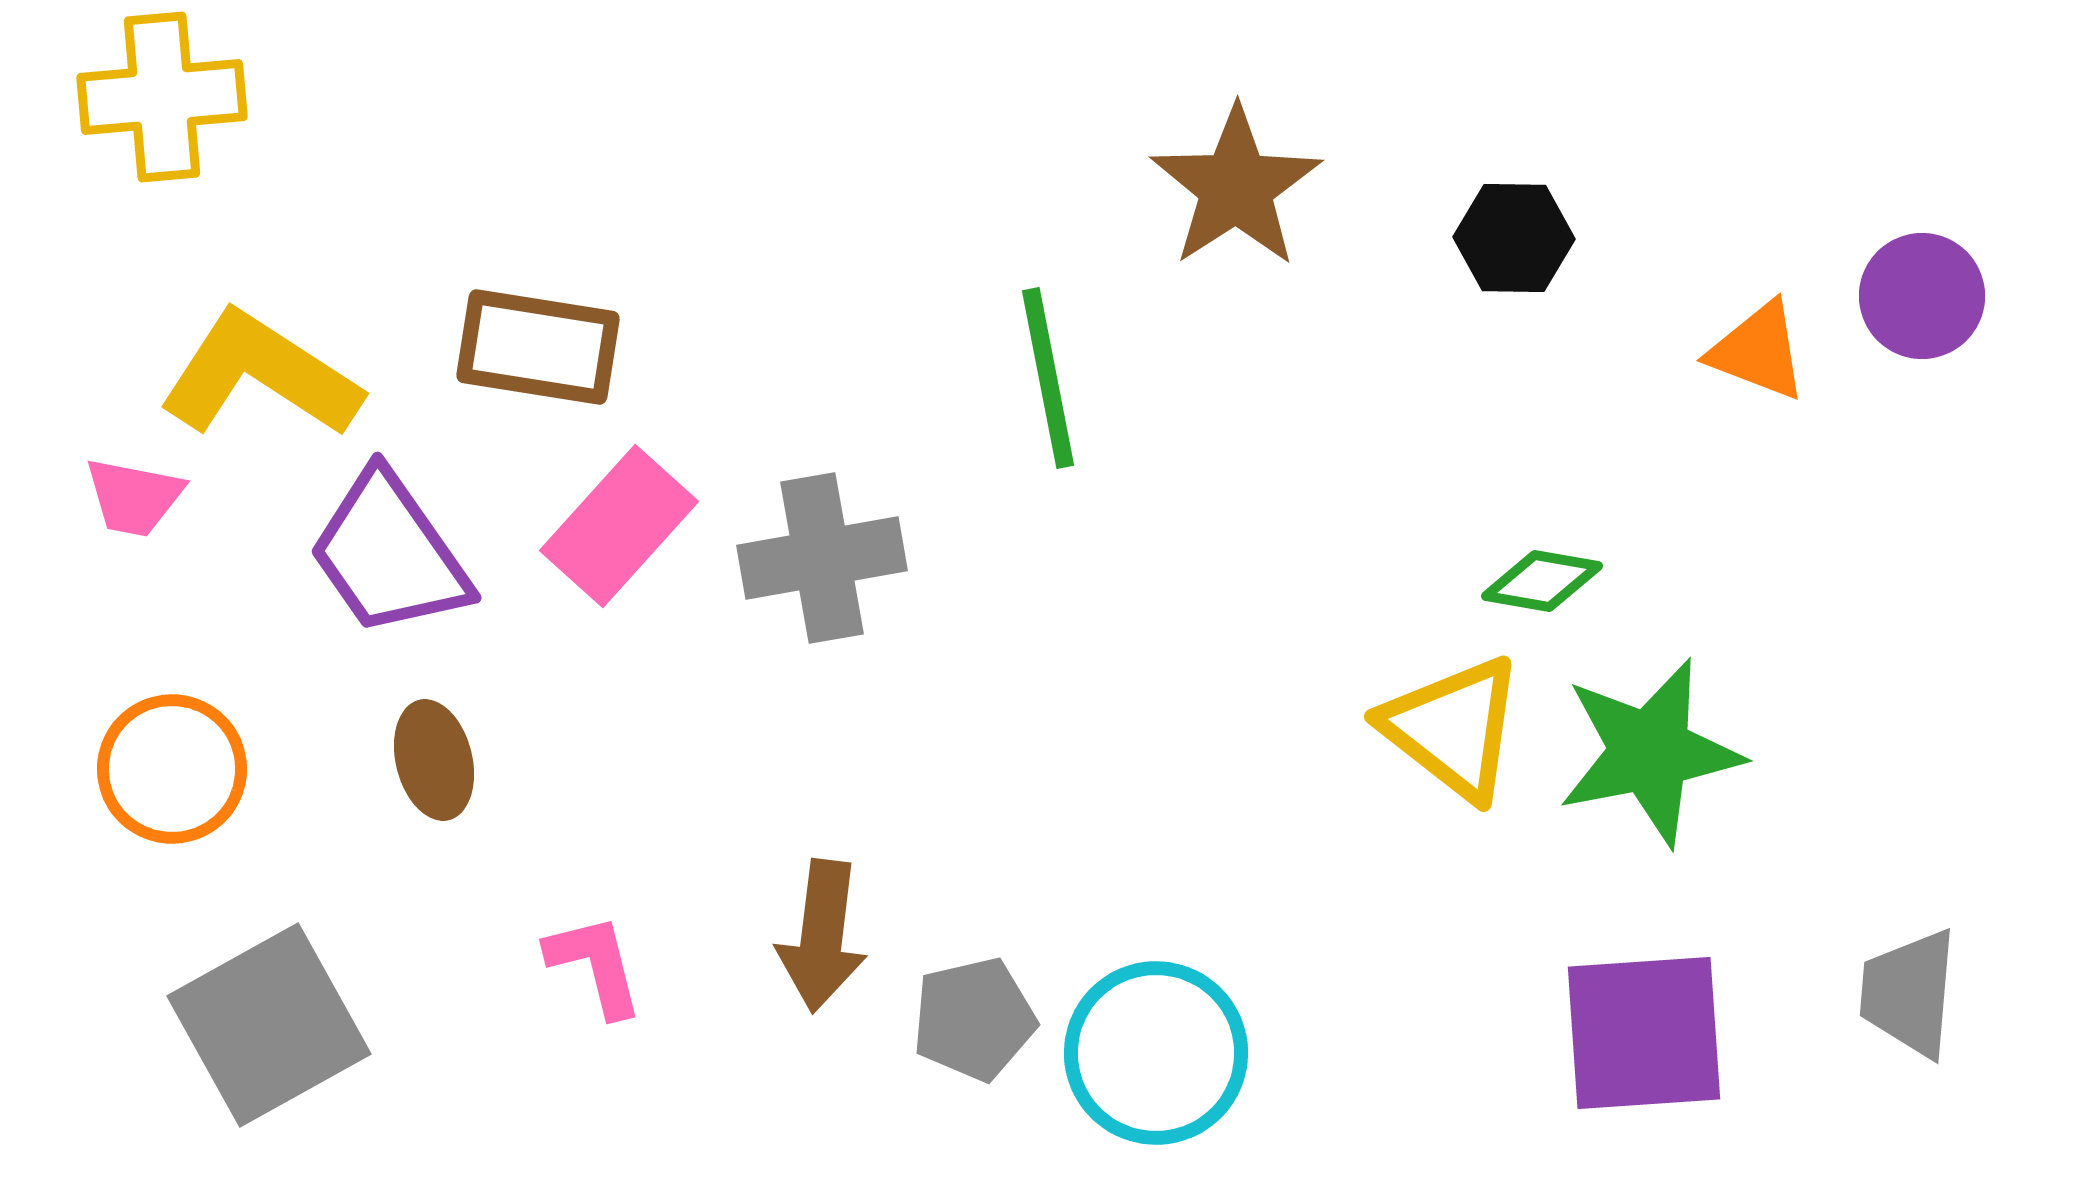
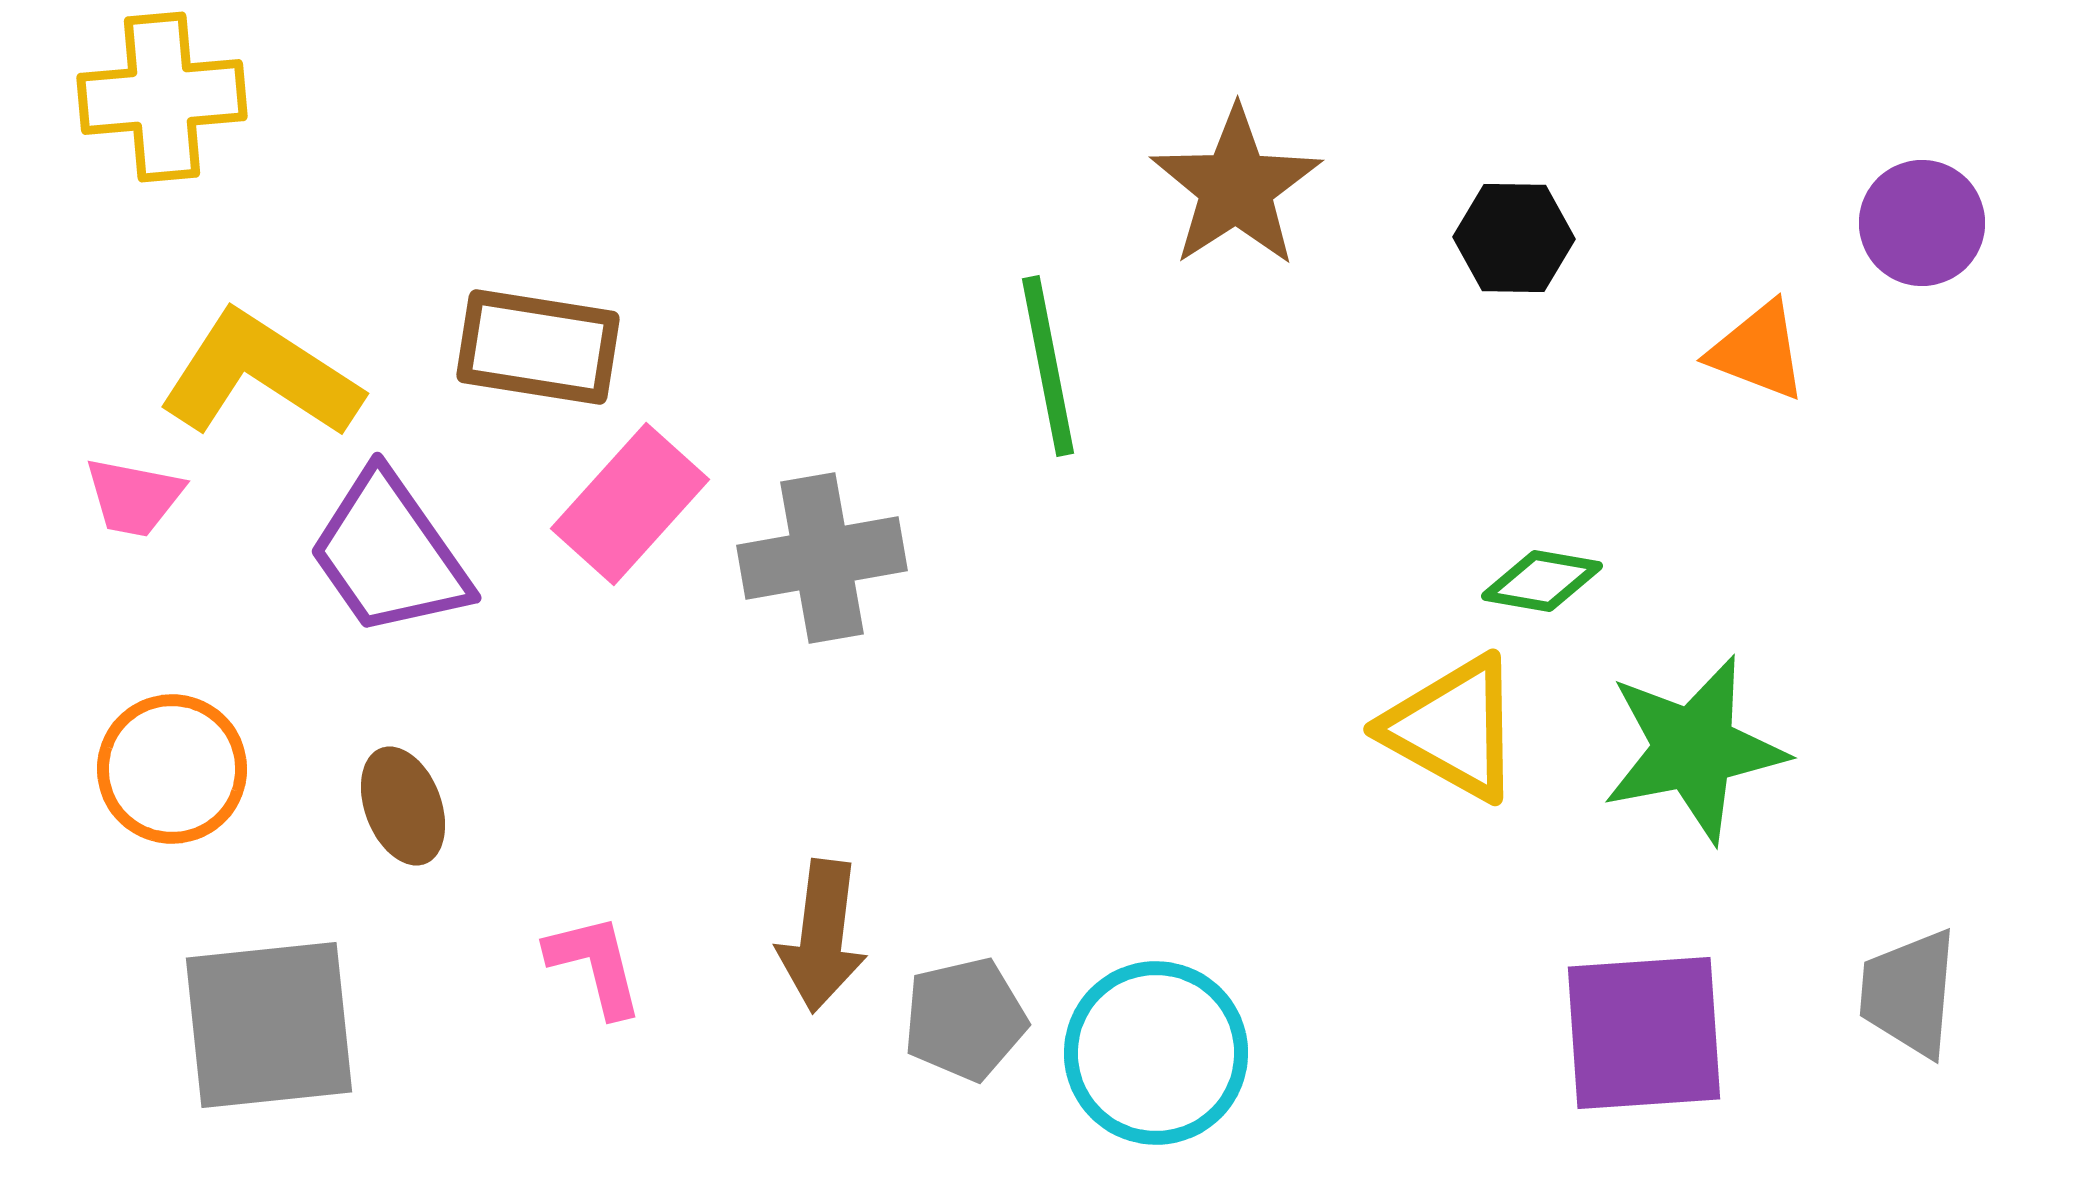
purple circle: moved 73 px up
green line: moved 12 px up
pink rectangle: moved 11 px right, 22 px up
yellow triangle: rotated 9 degrees counterclockwise
green star: moved 44 px right, 3 px up
brown ellipse: moved 31 px left, 46 px down; rotated 7 degrees counterclockwise
gray pentagon: moved 9 px left
gray square: rotated 23 degrees clockwise
